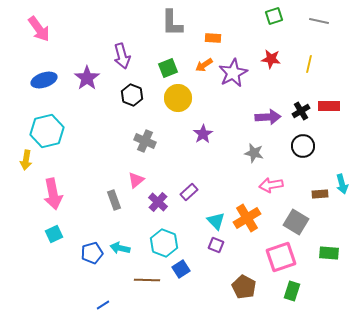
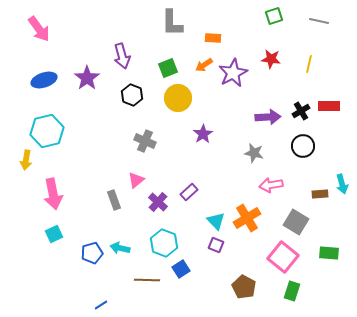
pink square at (281, 257): moved 2 px right; rotated 32 degrees counterclockwise
blue line at (103, 305): moved 2 px left
